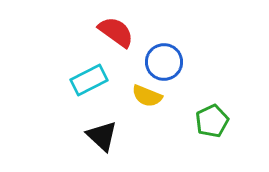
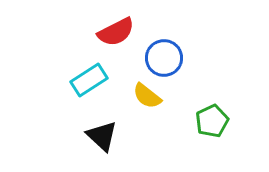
red semicircle: rotated 117 degrees clockwise
blue circle: moved 4 px up
cyan rectangle: rotated 6 degrees counterclockwise
yellow semicircle: rotated 16 degrees clockwise
